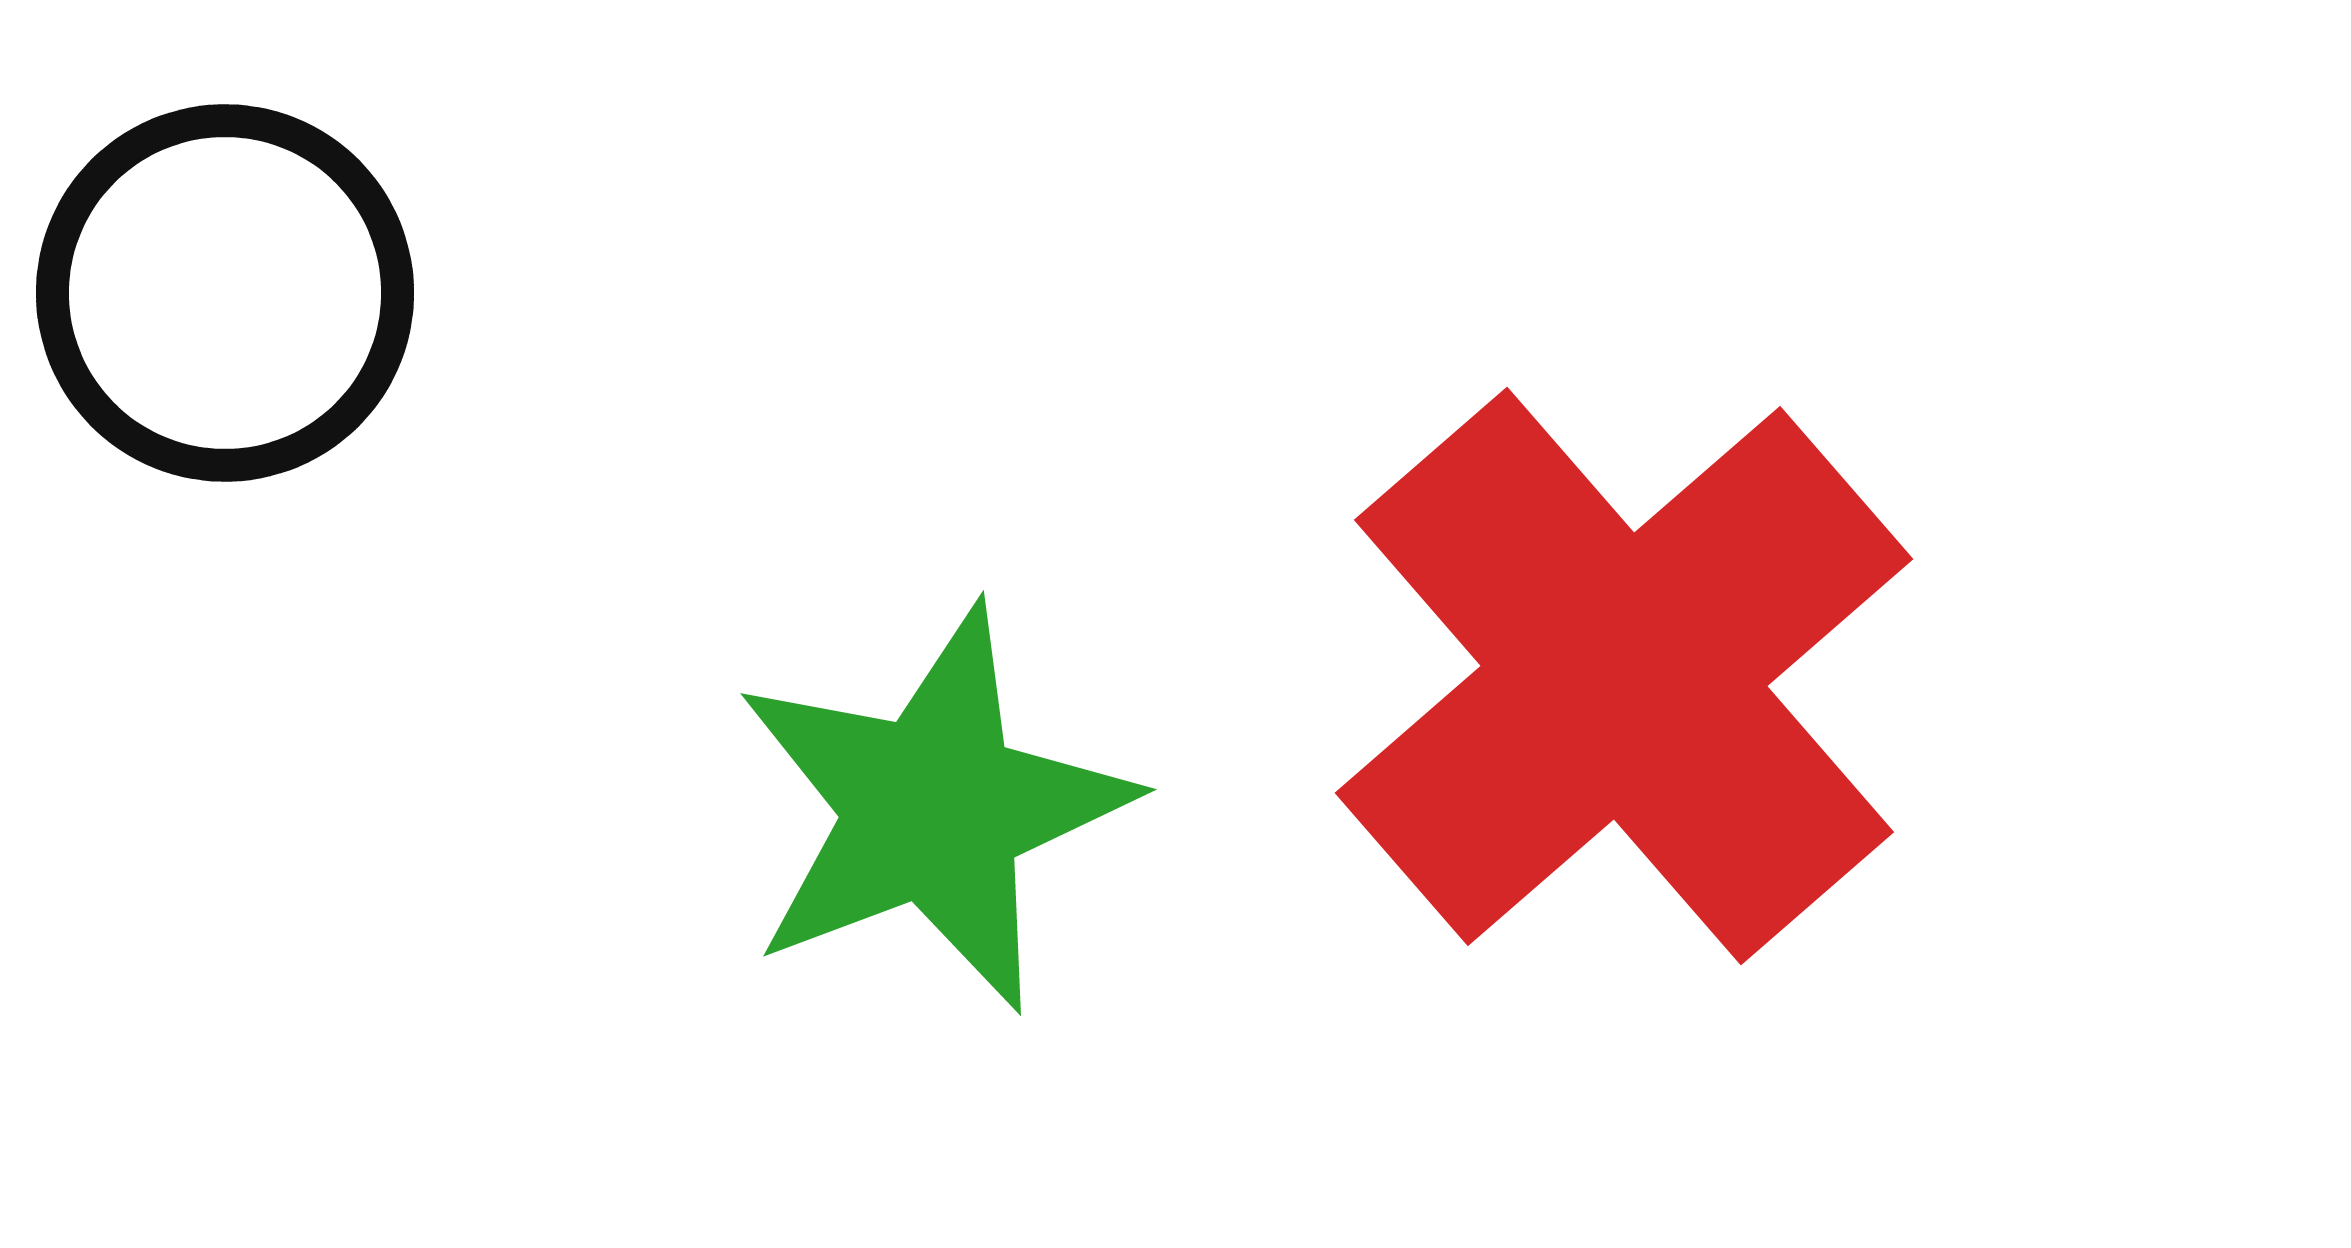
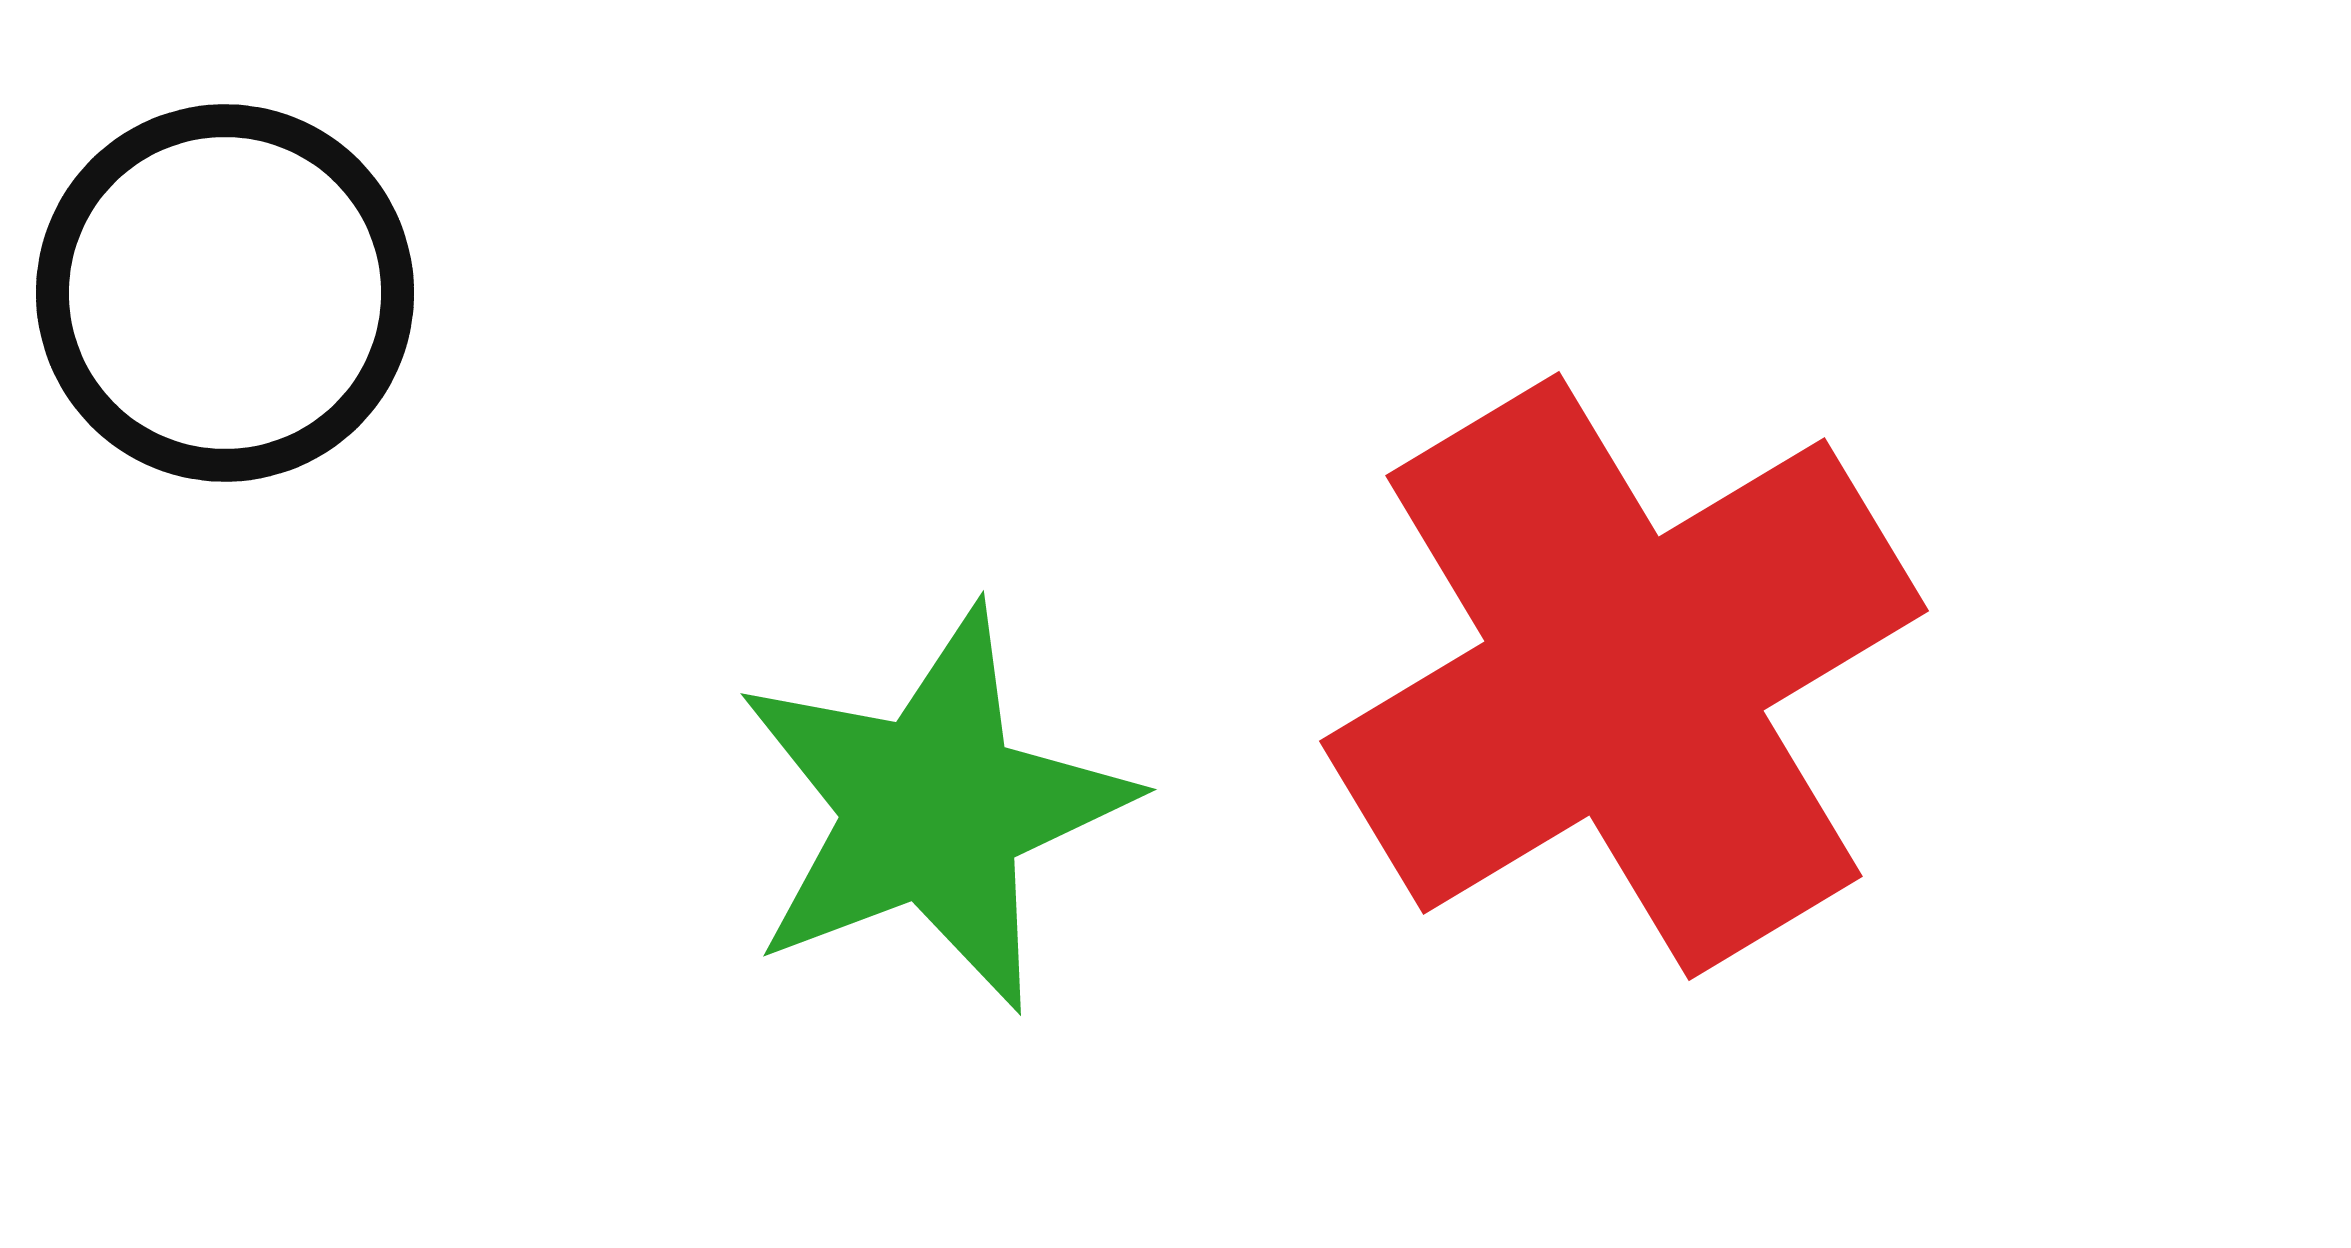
red cross: rotated 10 degrees clockwise
